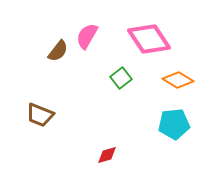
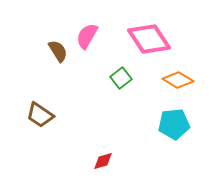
brown semicircle: rotated 70 degrees counterclockwise
brown trapezoid: rotated 12 degrees clockwise
red diamond: moved 4 px left, 6 px down
